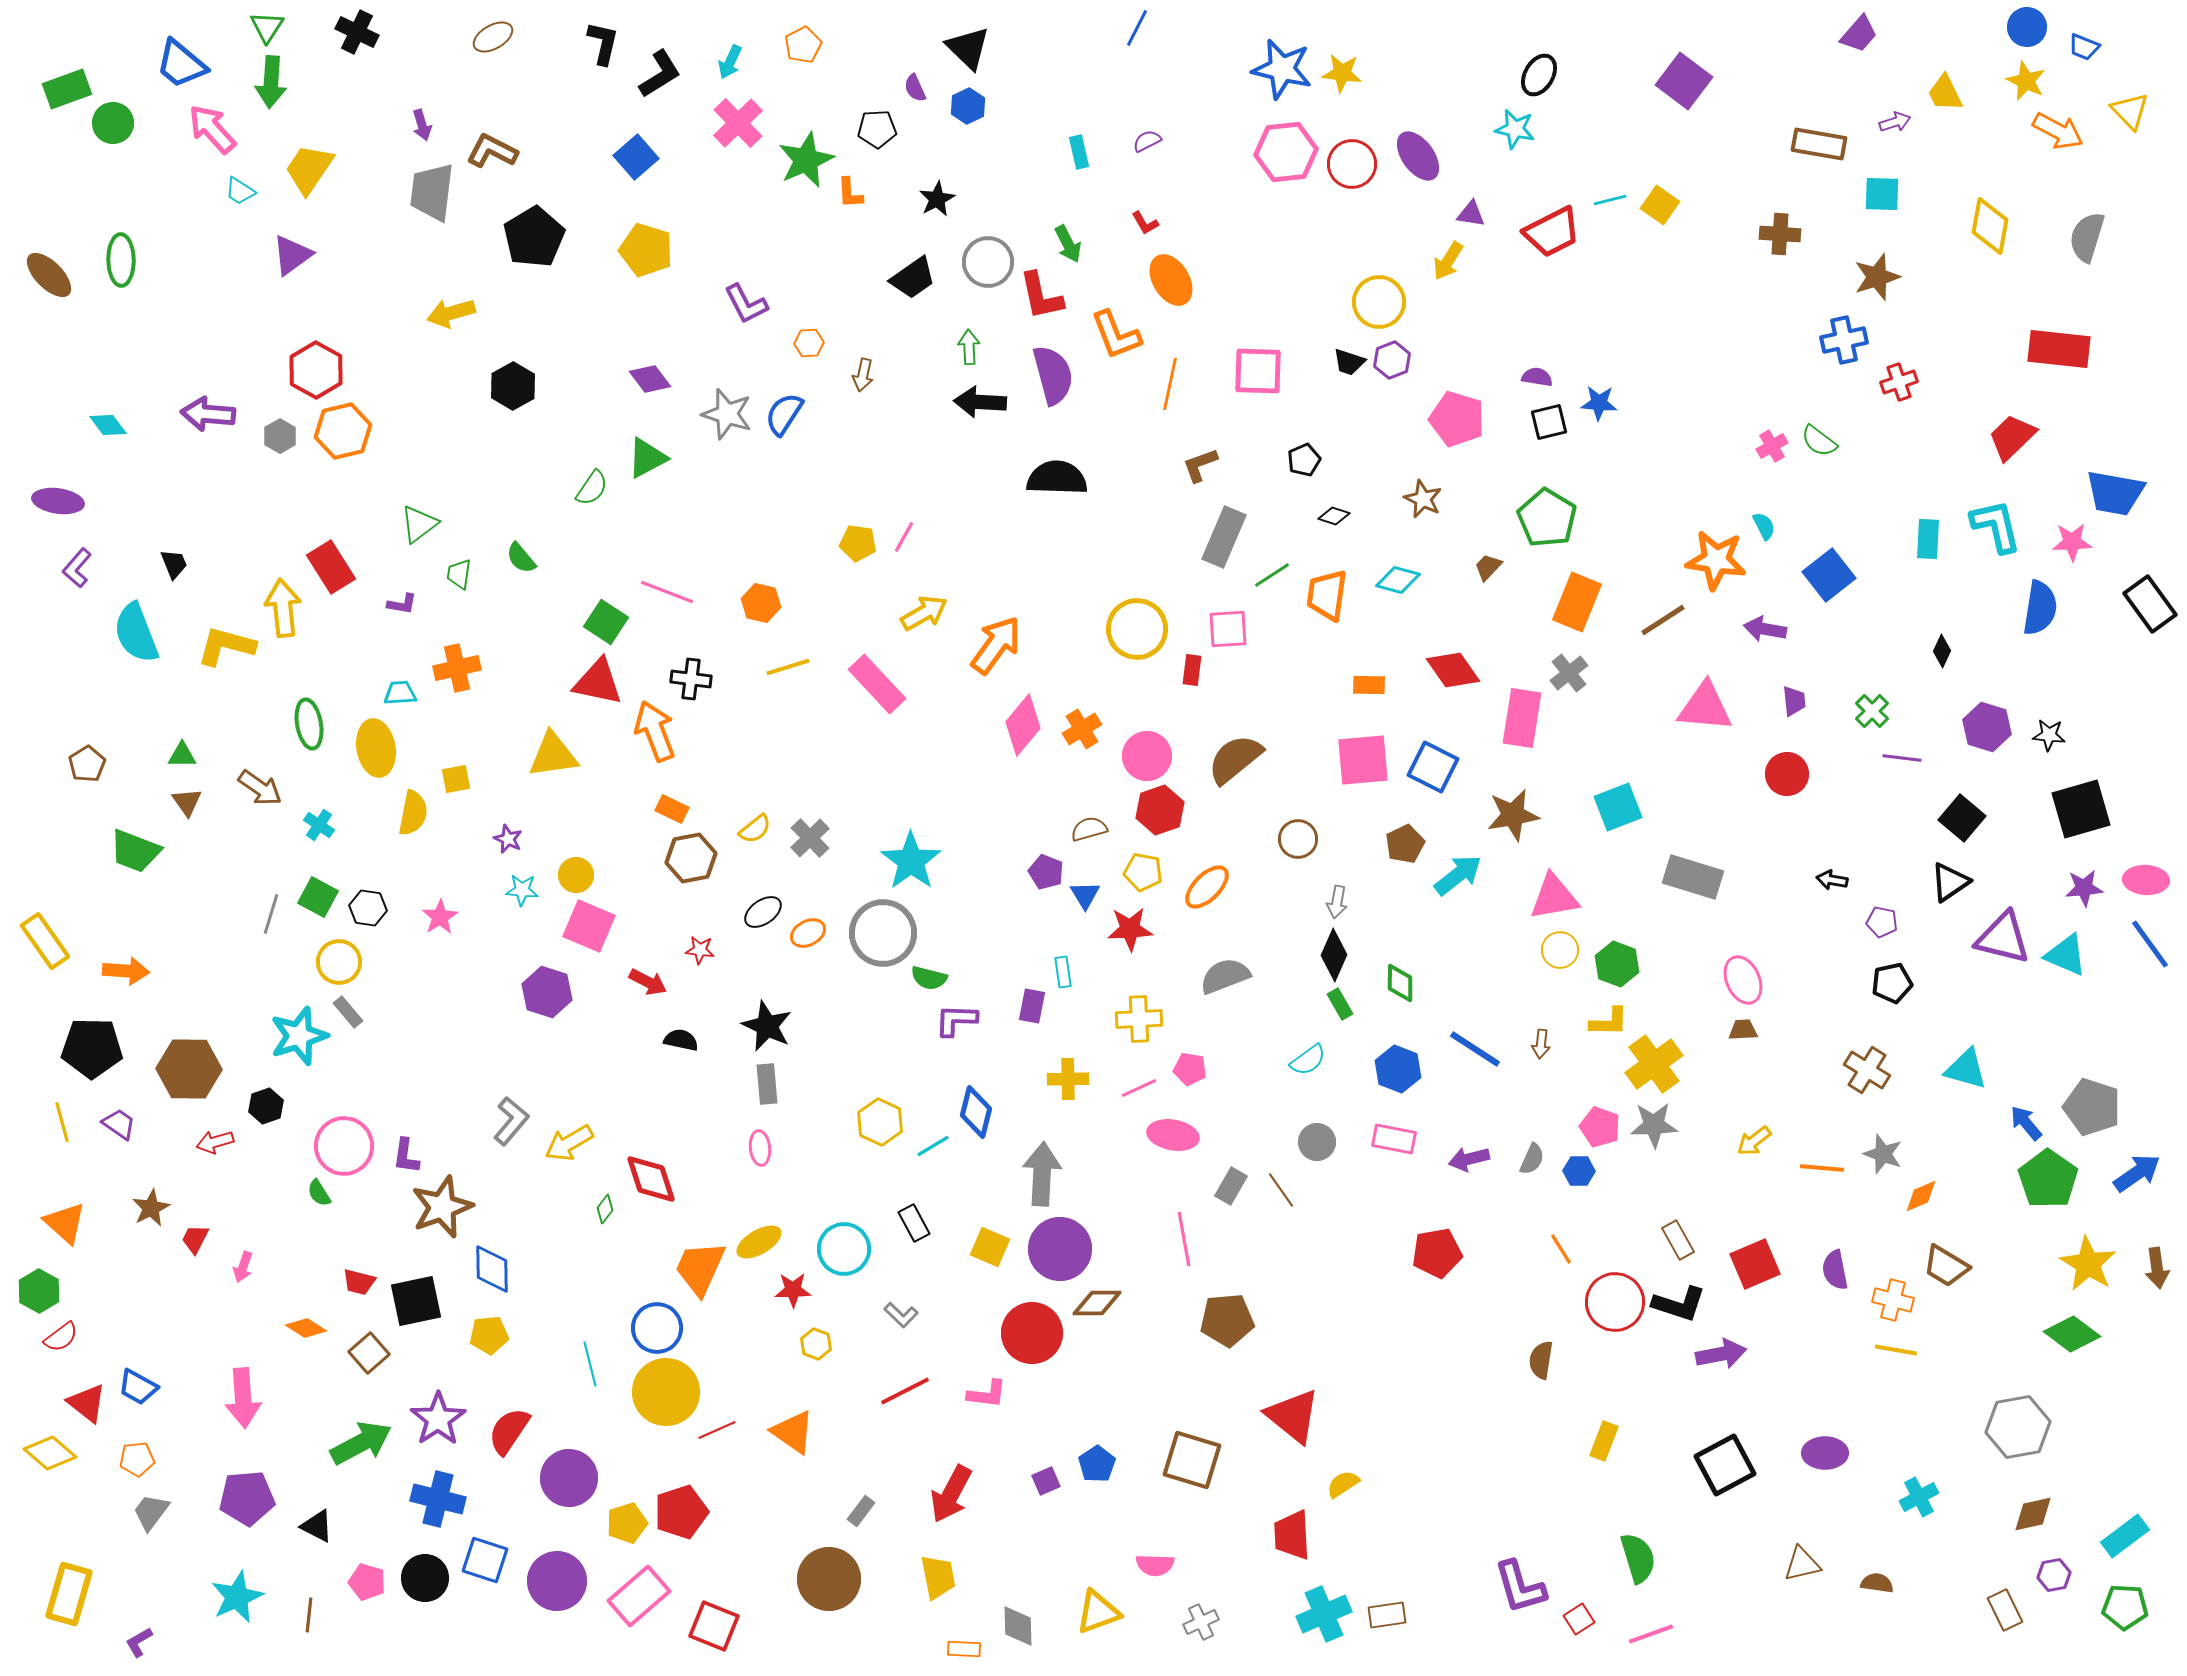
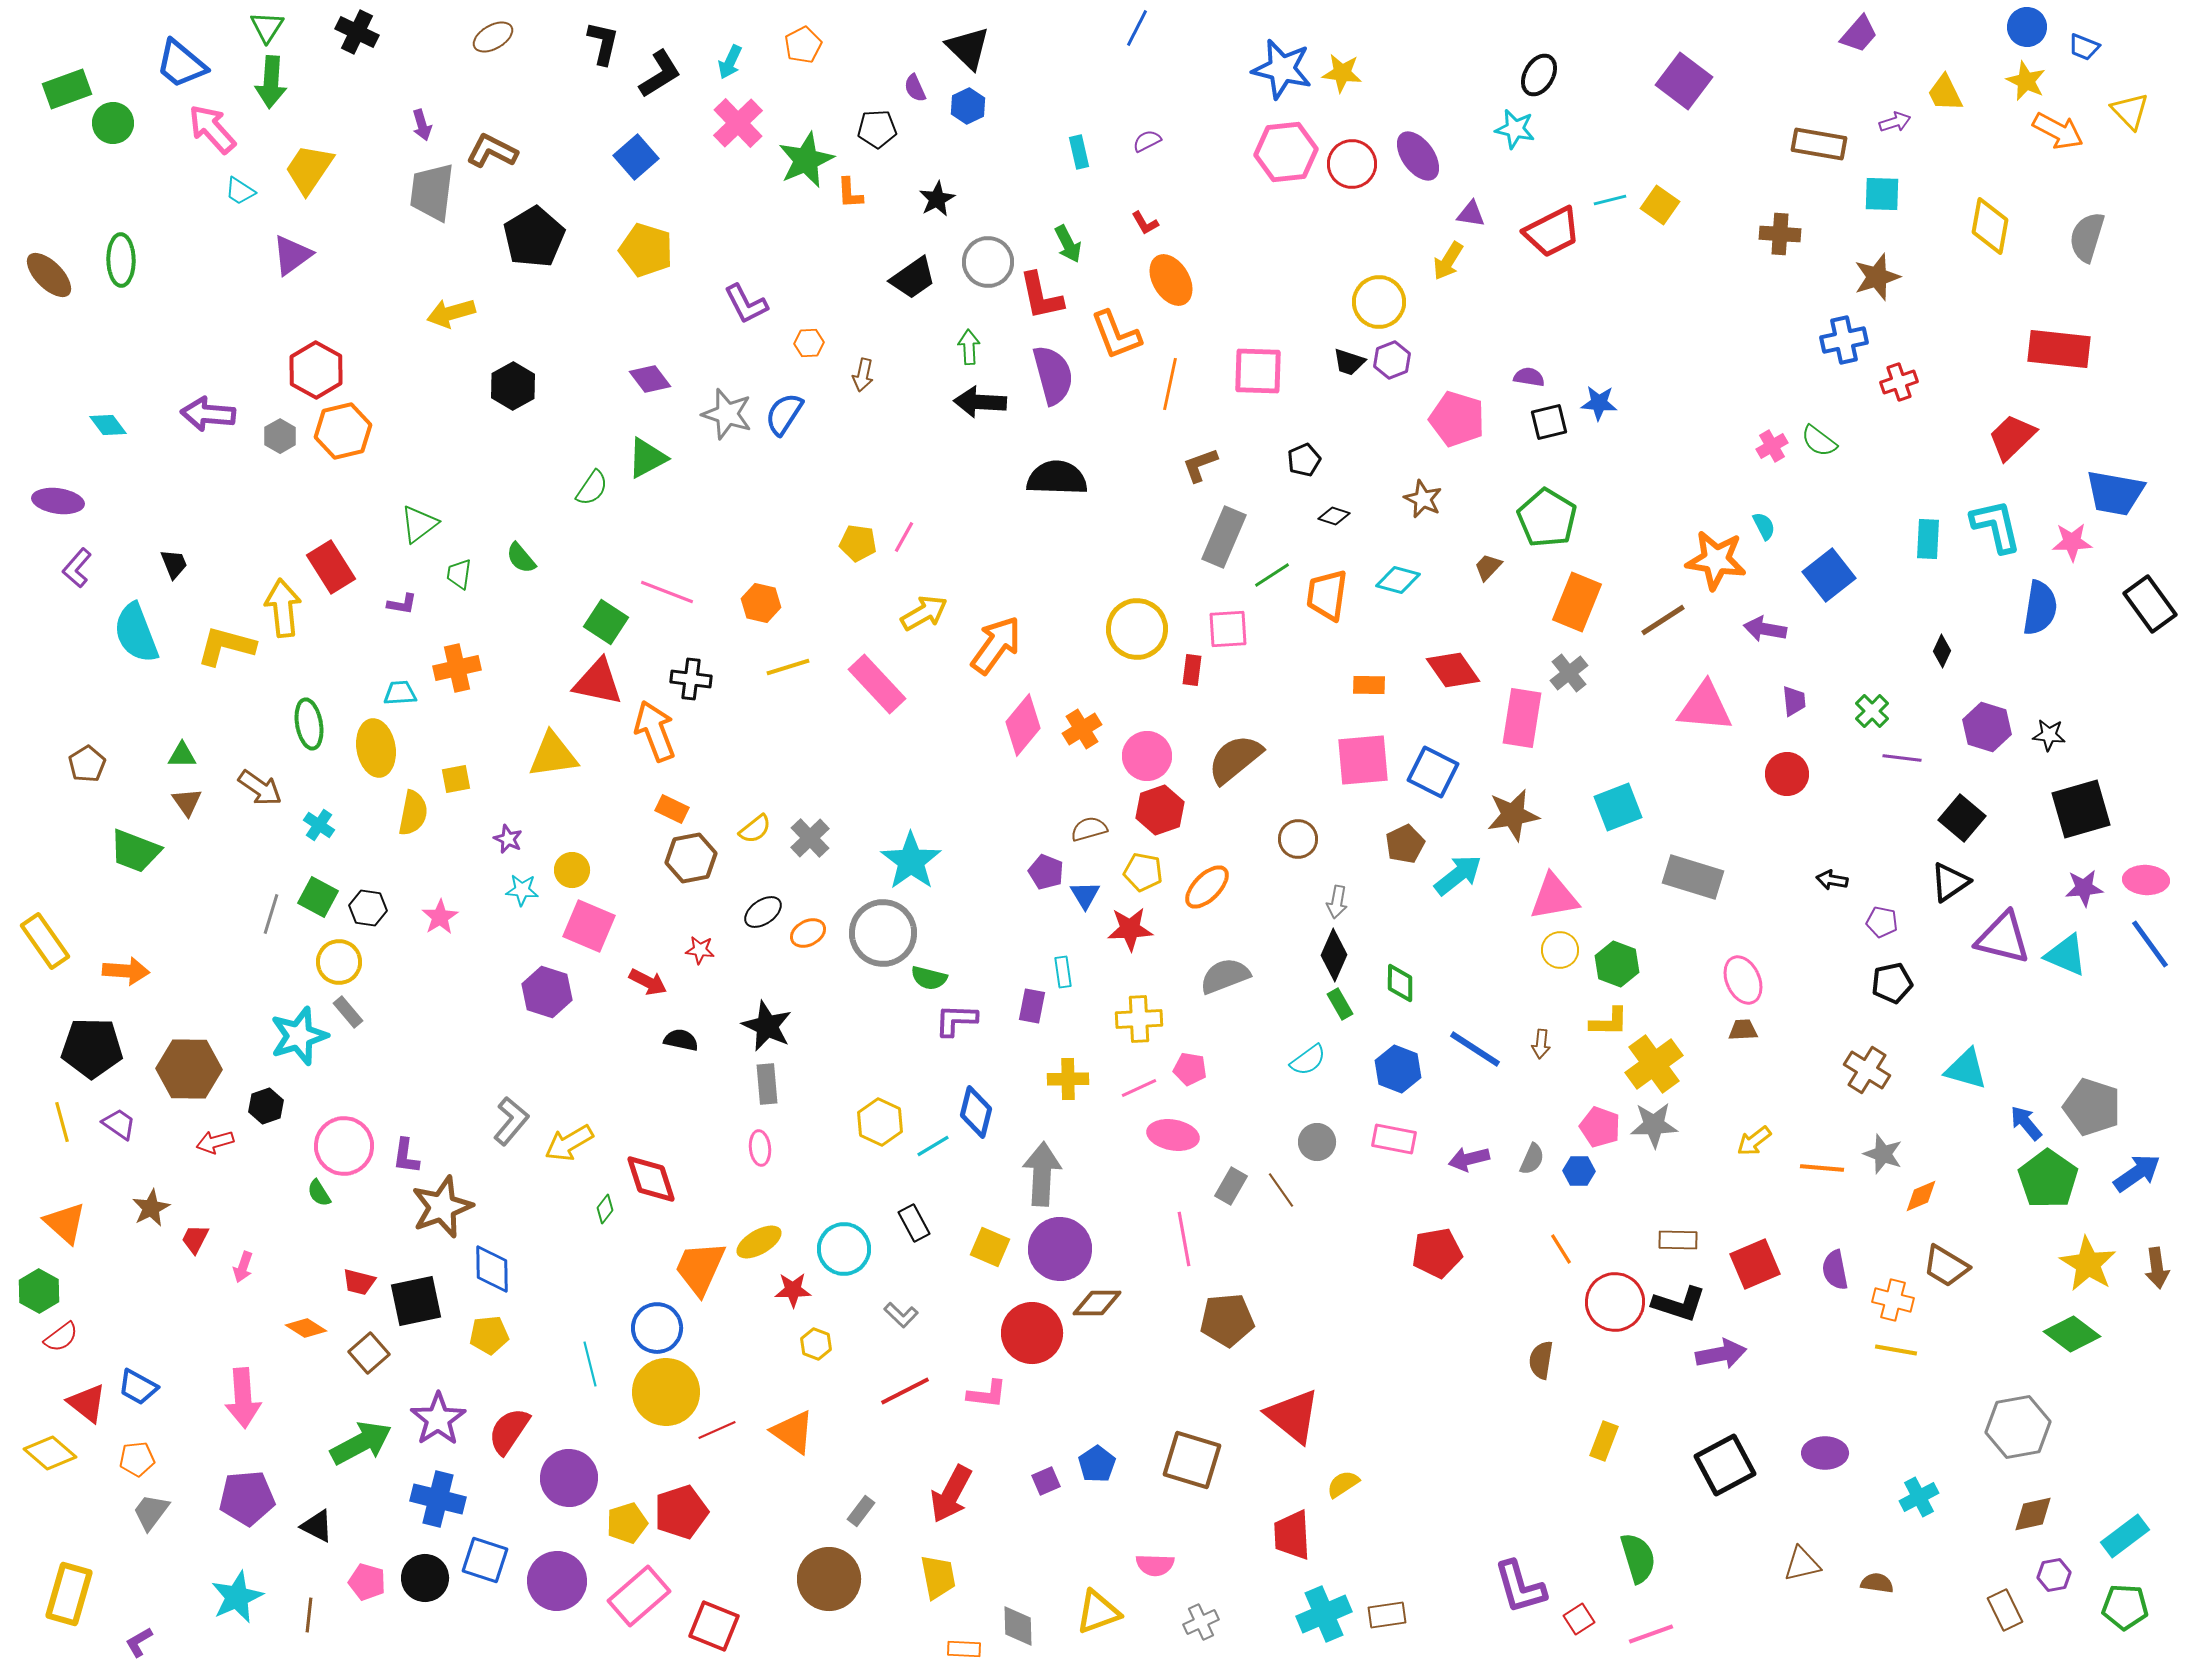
purple semicircle at (1537, 377): moved 8 px left
blue square at (1433, 767): moved 5 px down
yellow circle at (576, 875): moved 4 px left, 5 px up
brown rectangle at (1678, 1240): rotated 60 degrees counterclockwise
